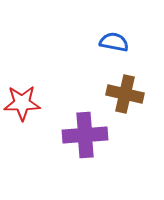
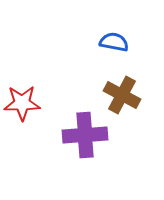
brown cross: moved 3 px left, 1 px down; rotated 15 degrees clockwise
